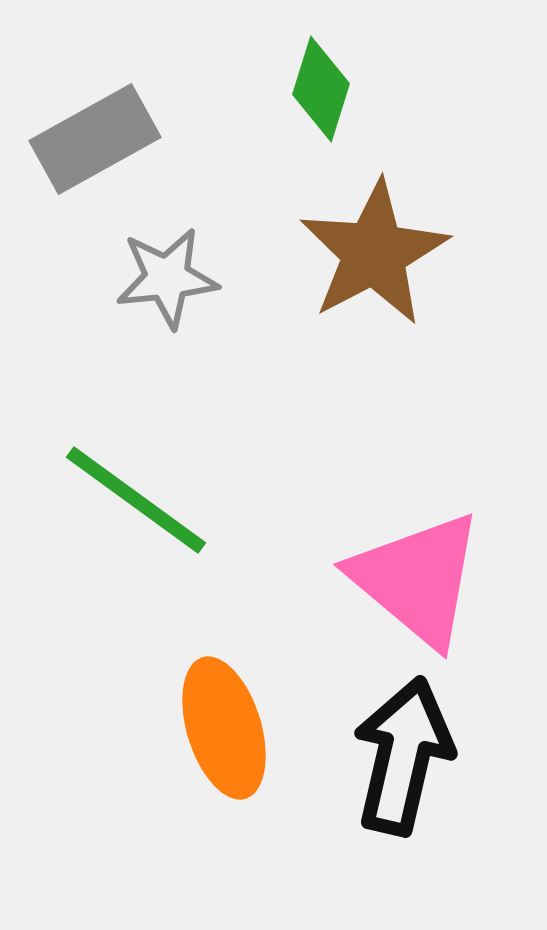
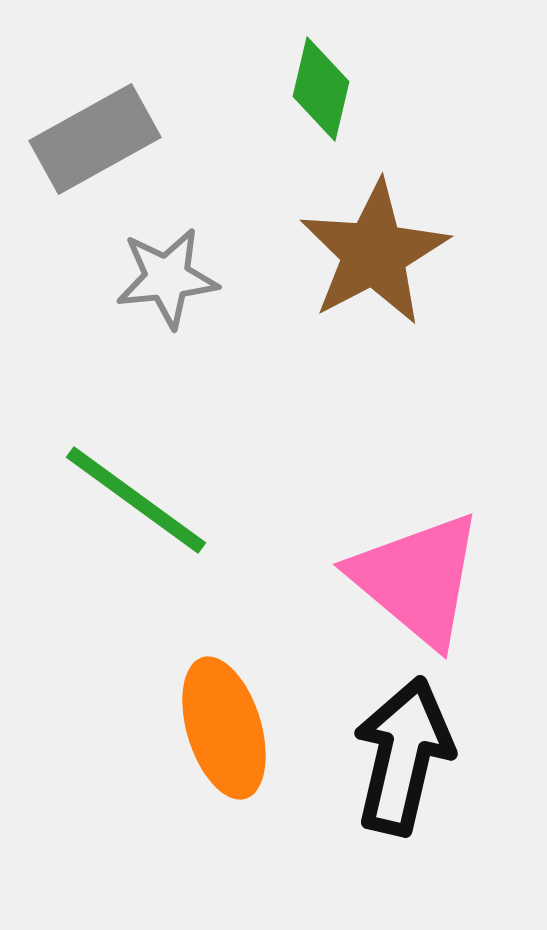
green diamond: rotated 4 degrees counterclockwise
